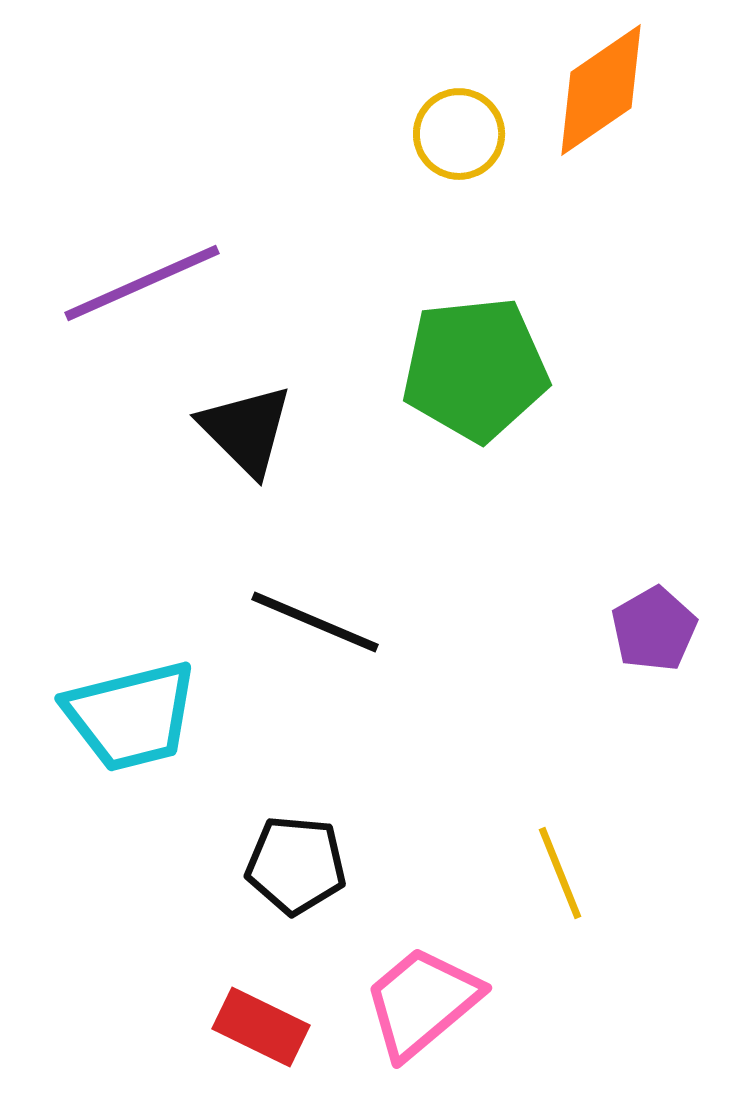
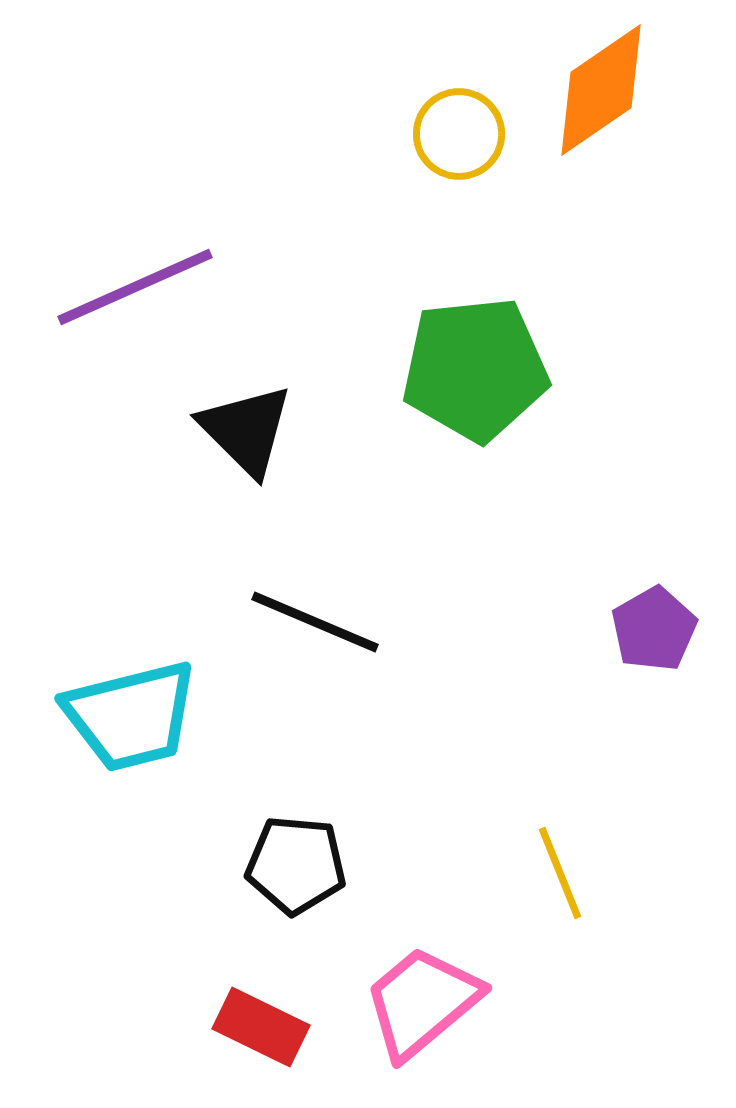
purple line: moved 7 px left, 4 px down
